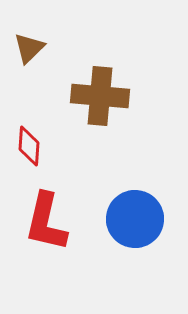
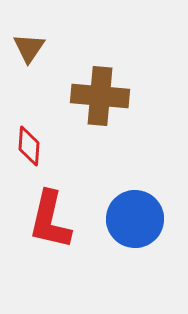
brown triangle: rotated 12 degrees counterclockwise
red L-shape: moved 4 px right, 2 px up
